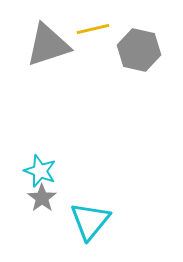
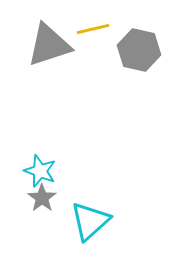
gray triangle: moved 1 px right
cyan triangle: rotated 9 degrees clockwise
